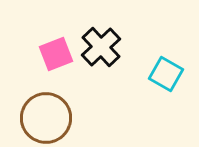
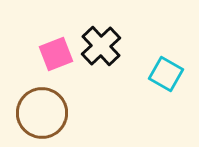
black cross: moved 1 px up
brown circle: moved 4 px left, 5 px up
